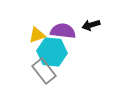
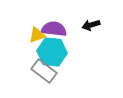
purple semicircle: moved 9 px left, 2 px up
gray rectangle: rotated 15 degrees counterclockwise
